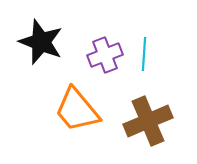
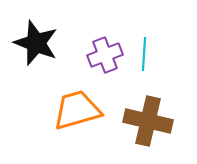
black star: moved 5 px left, 1 px down
orange trapezoid: rotated 114 degrees clockwise
brown cross: rotated 36 degrees clockwise
